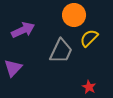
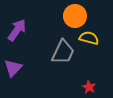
orange circle: moved 1 px right, 1 px down
purple arrow: moved 6 px left; rotated 30 degrees counterclockwise
yellow semicircle: rotated 60 degrees clockwise
gray trapezoid: moved 2 px right, 1 px down
